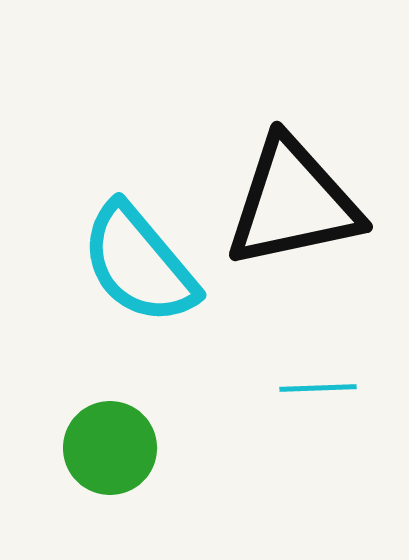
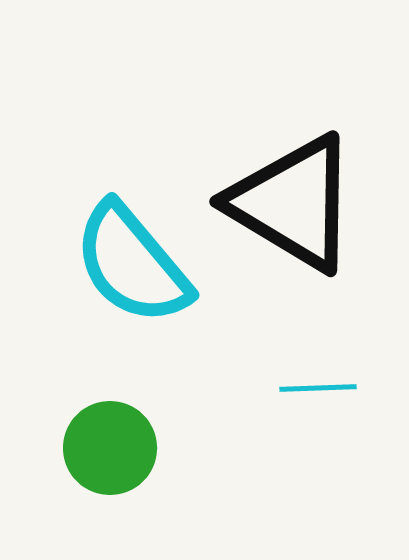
black triangle: rotated 43 degrees clockwise
cyan semicircle: moved 7 px left
